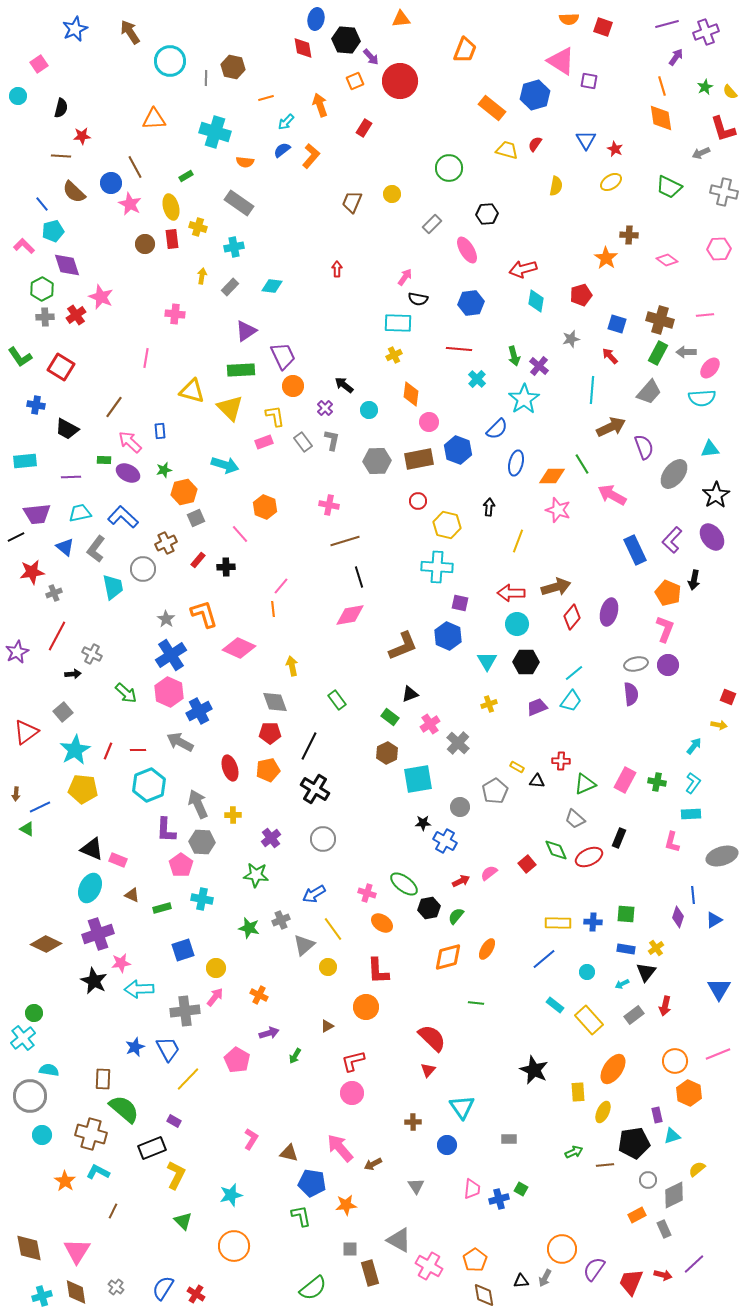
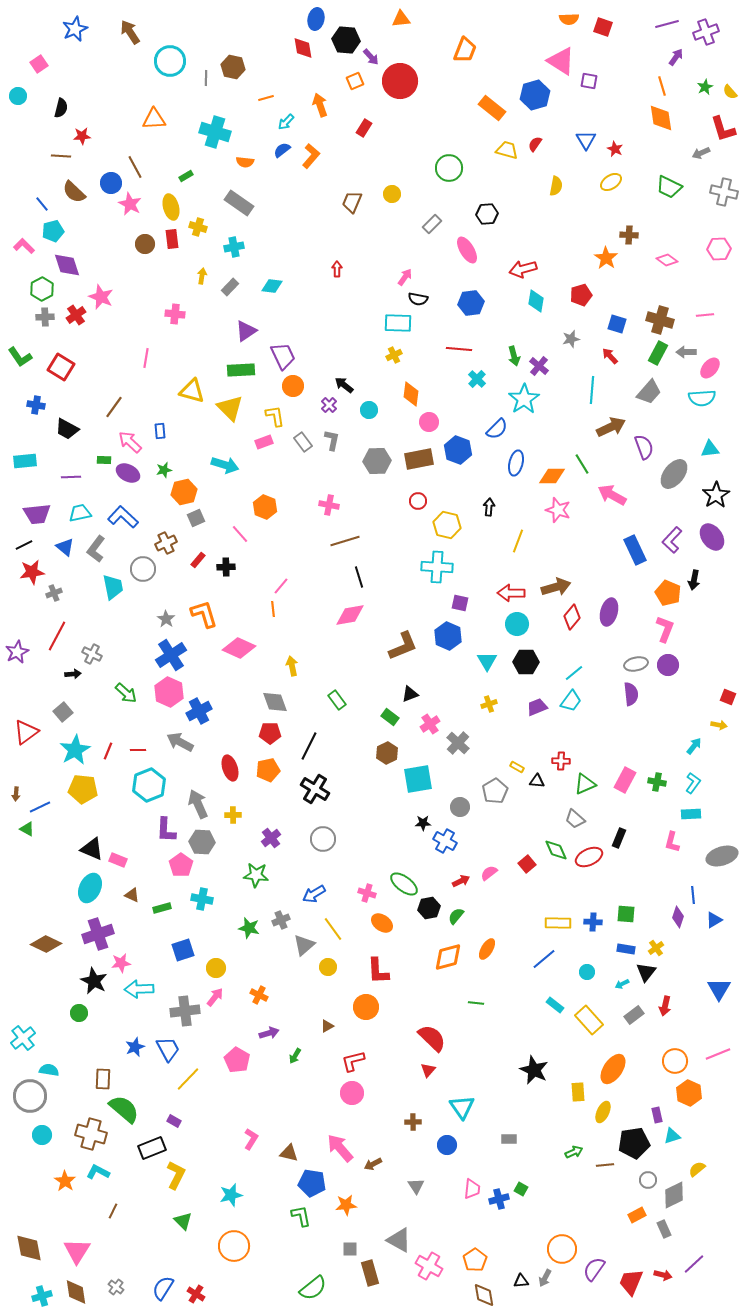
purple cross at (325, 408): moved 4 px right, 3 px up
black line at (16, 537): moved 8 px right, 8 px down
green circle at (34, 1013): moved 45 px right
